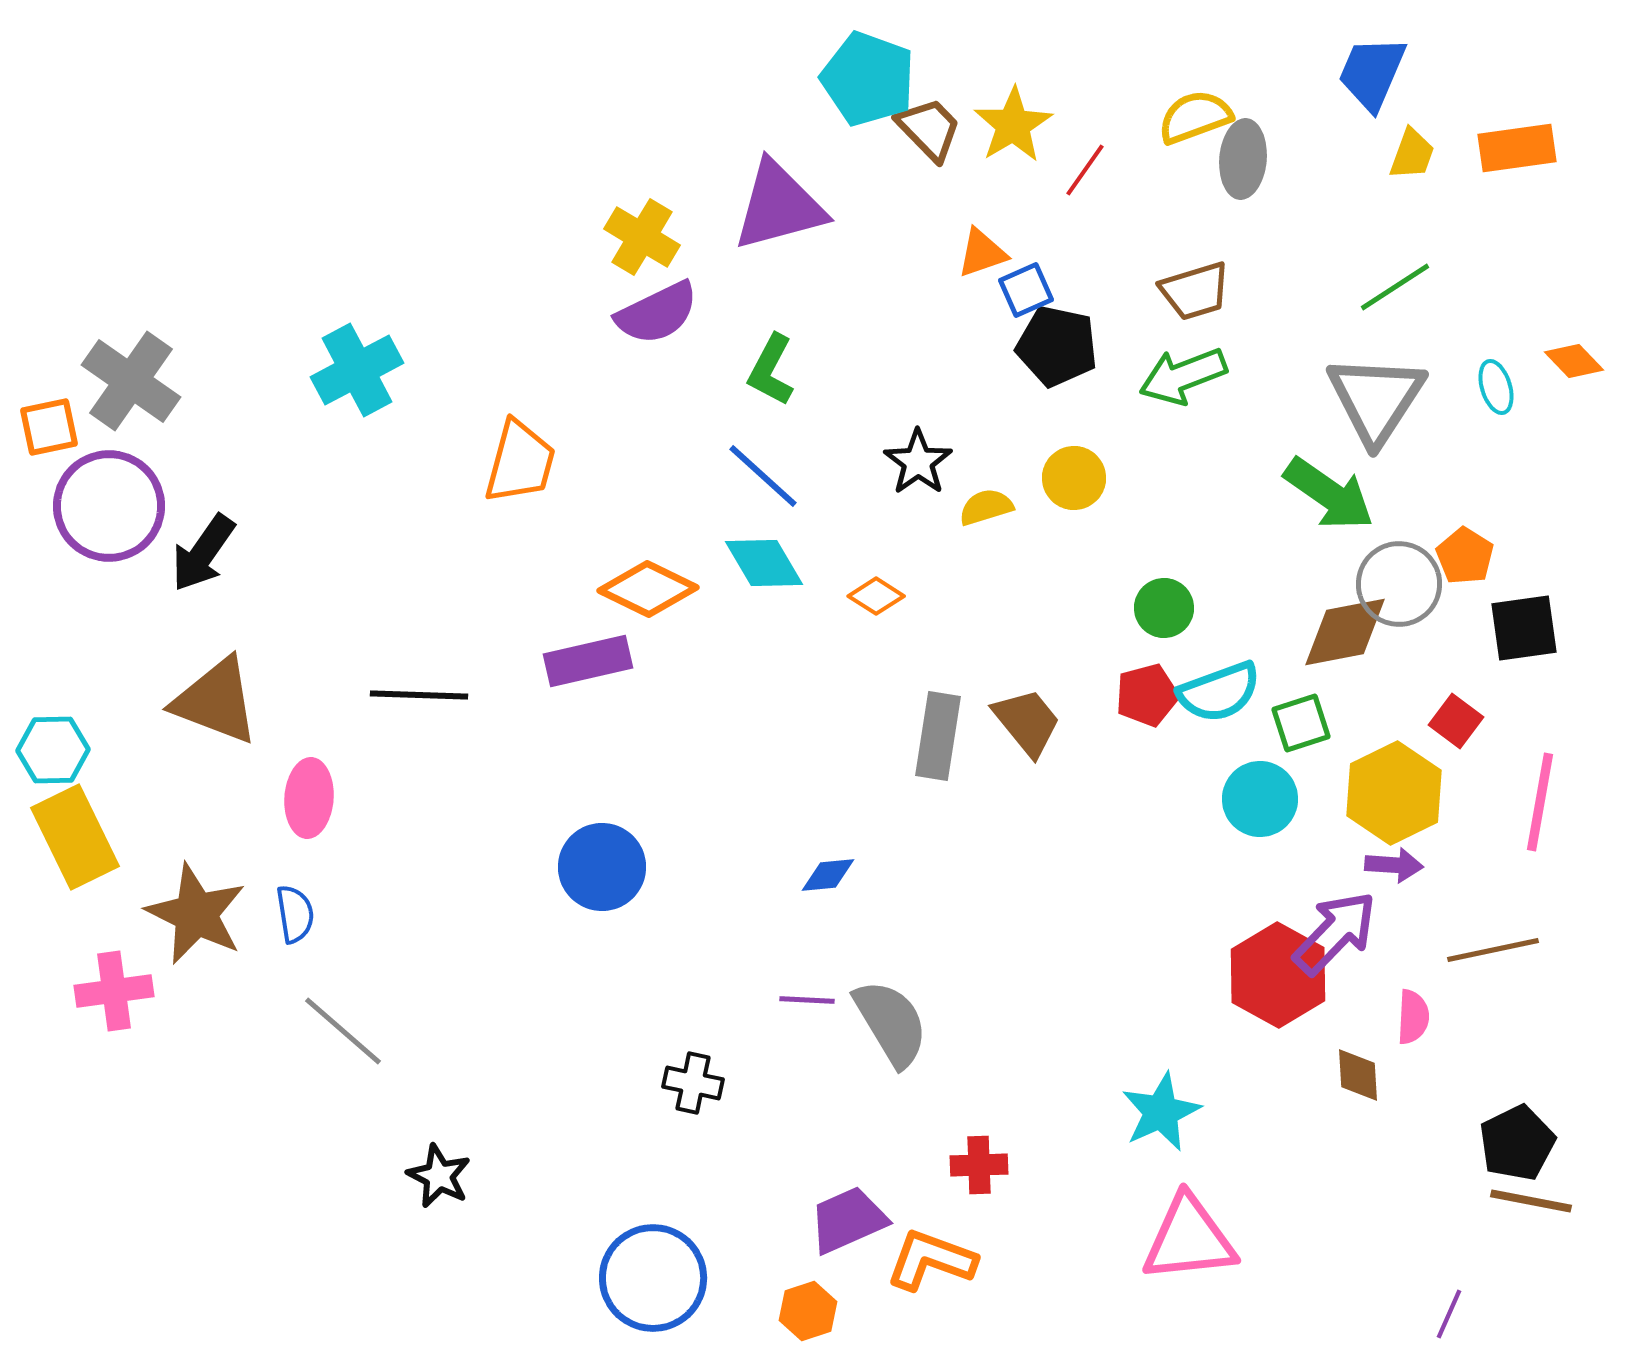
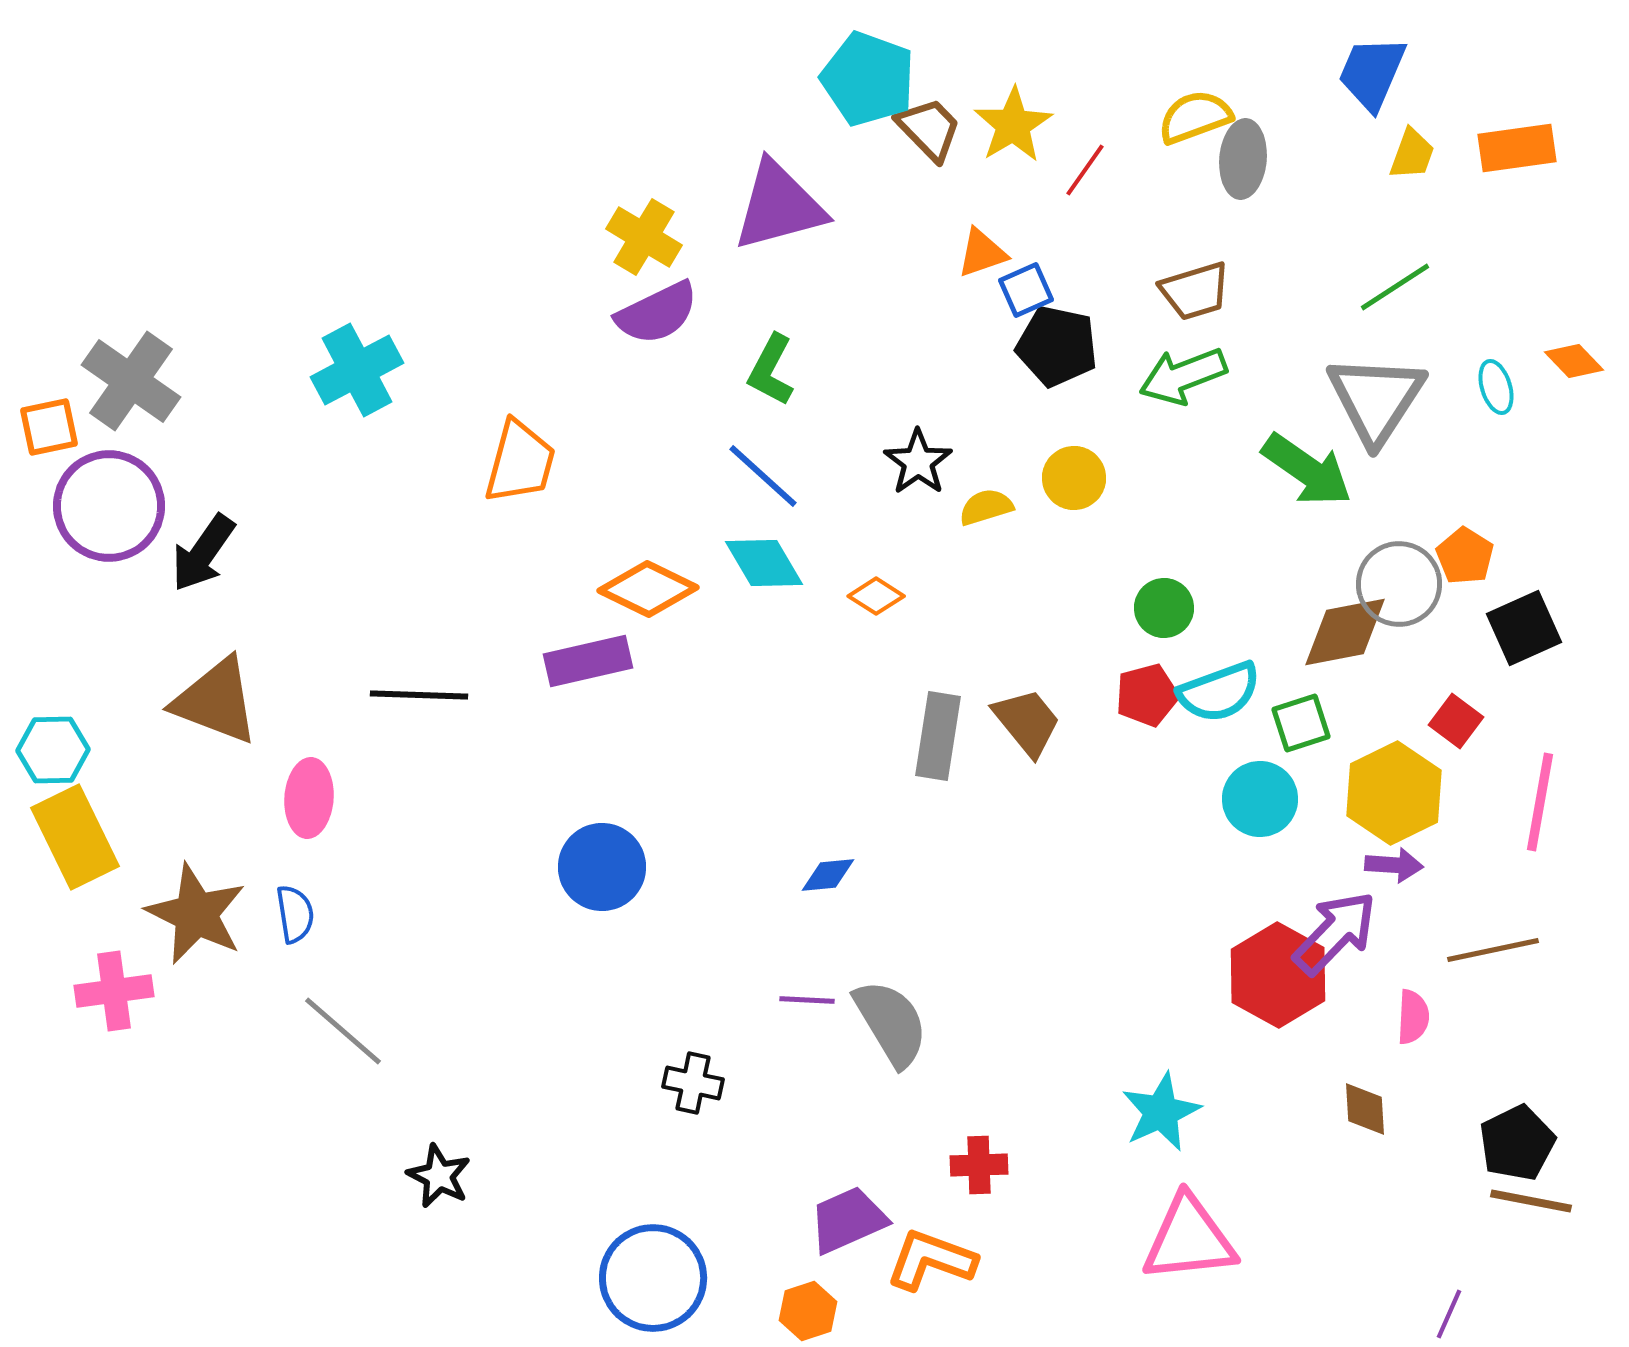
yellow cross at (642, 237): moved 2 px right
green arrow at (1329, 494): moved 22 px left, 24 px up
black square at (1524, 628): rotated 16 degrees counterclockwise
brown diamond at (1358, 1075): moved 7 px right, 34 px down
